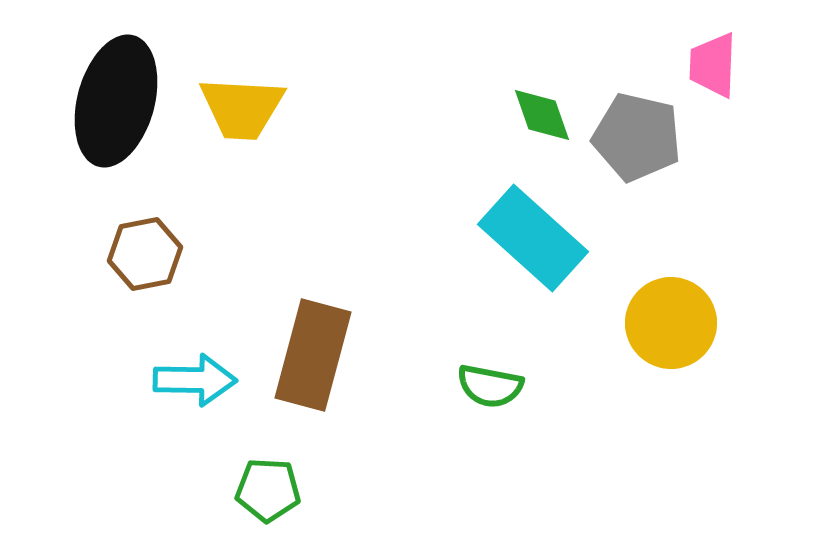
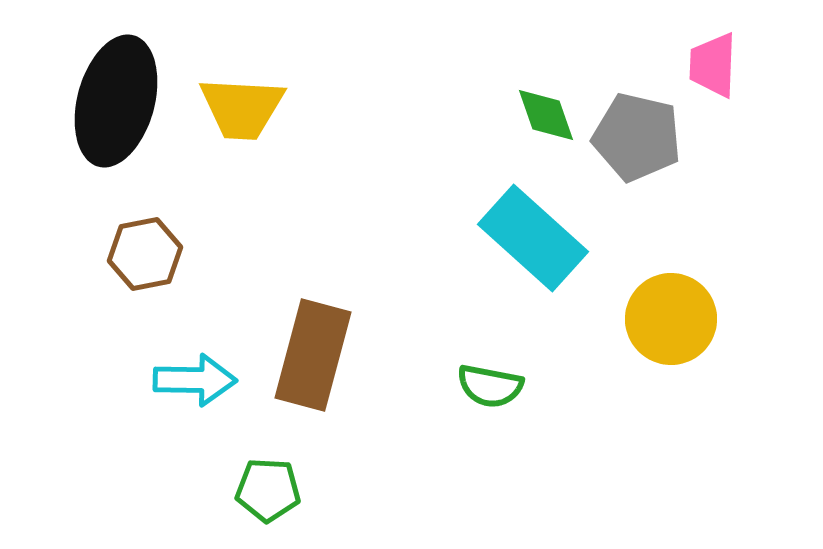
green diamond: moved 4 px right
yellow circle: moved 4 px up
